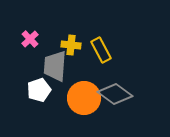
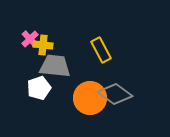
yellow cross: moved 28 px left
gray trapezoid: rotated 92 degrees clockwise
white pentagon: moved 2 px up
orange circle: moved 6 px right
